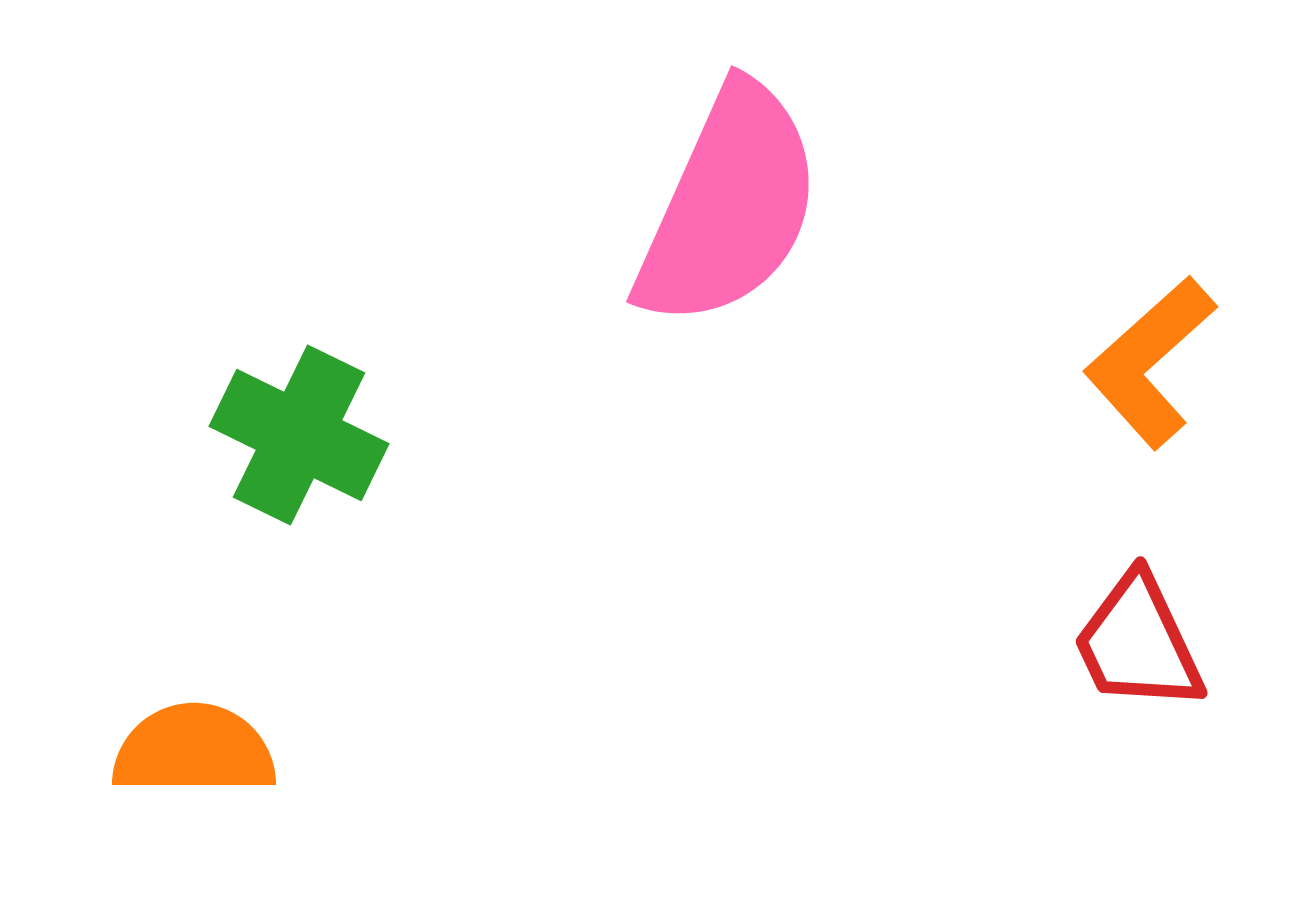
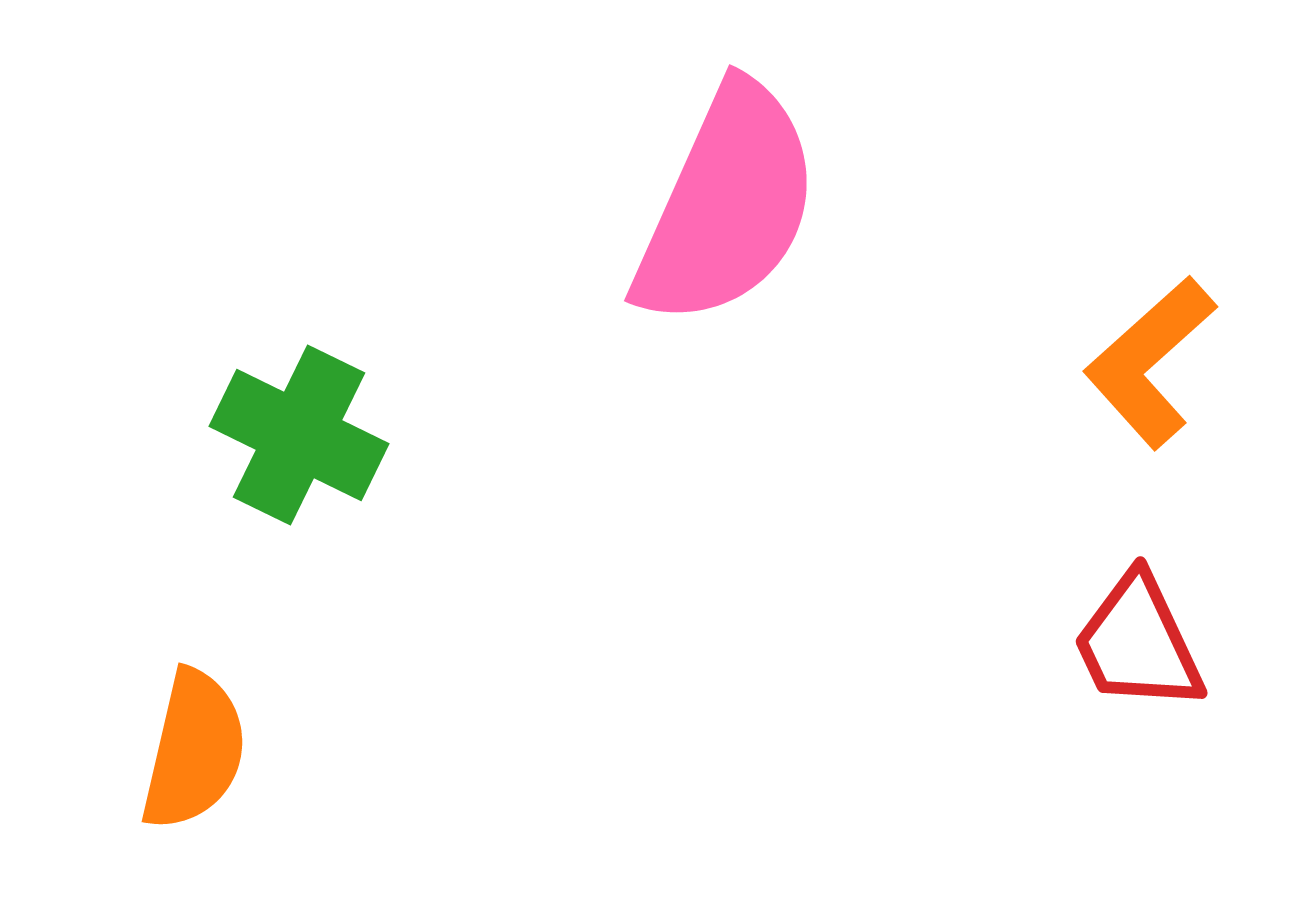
pink semicircle: moved 2 px left, 1 px up
orange semicircle: rotated 103 degrees clockwise
